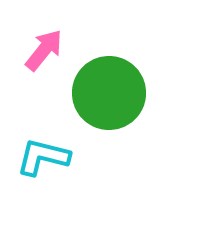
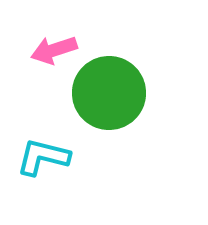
pink arrow: moved 10 px right; rotated 147 degrees counterclockwise
